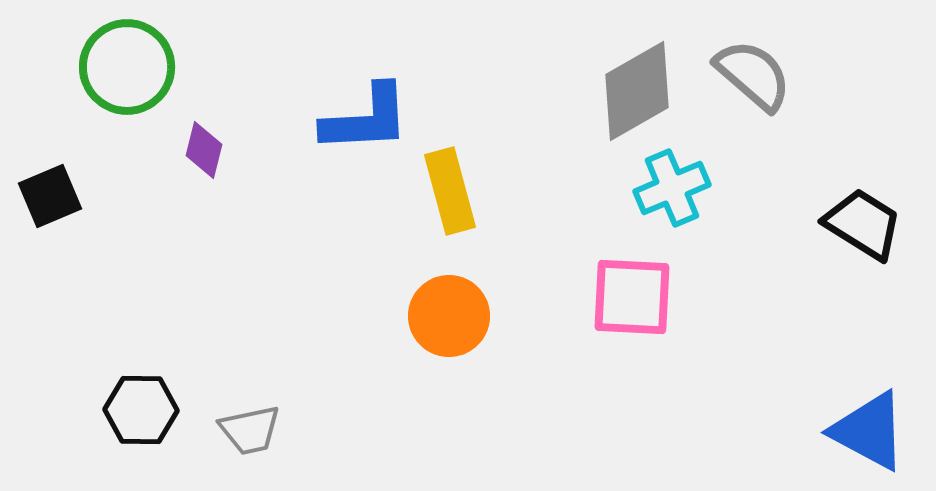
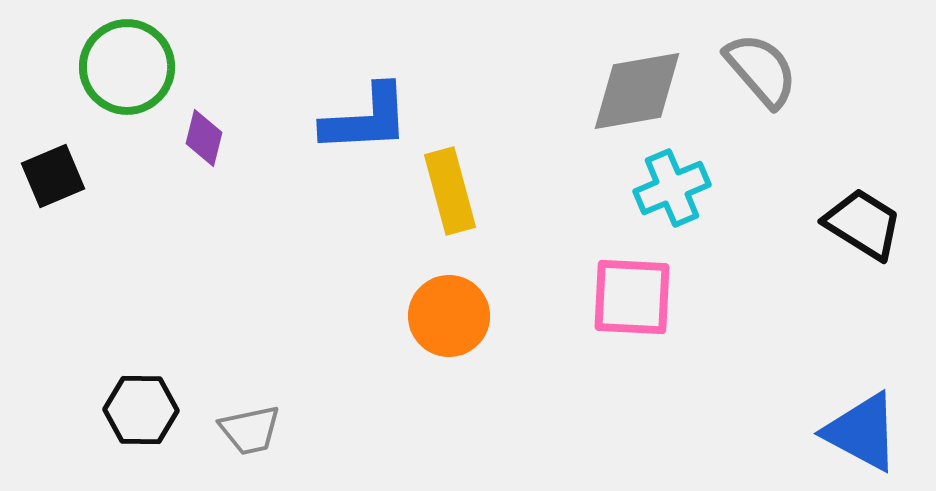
gray semicircle: moved 8 px right, 5 px up; rotated 8 degrees clockwise
gray diamond: rotated 20 degrees clockwise
purple diamond: moved 12 px up
black square: moved 3 px right, 20 px up
blue triangle: moved 7 px left, 1 px down
